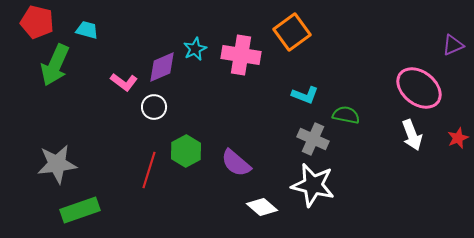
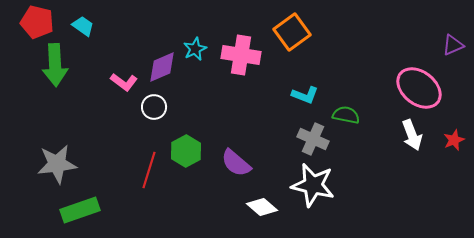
cyan trapezoid: moved 4 px left, 4 px up; rotated 20 degrees clockwise
green arrow: rotated 27 degrees counterclockwise
red star: moved 4 px left, 2 px down
